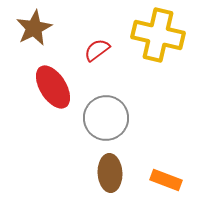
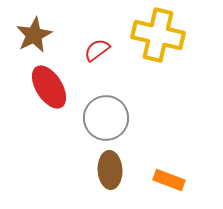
brown star: moved 7 px down
red ellipse: moved 4 px left
brown ellipse: moved 3 px up
orange rectangle: moved 3 px right
